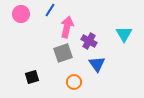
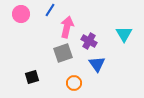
orange circle: moved 1 px down
